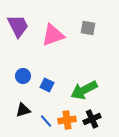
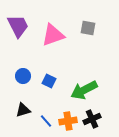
blue square: moved 2 px right, 4 px up
orange cross: moved 1 px right, 1 px down
